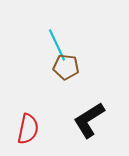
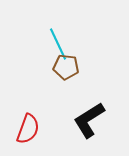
cyan line: moved 1 px right, 1 px up
red semicircle: rotated 8 degrees clockwise
